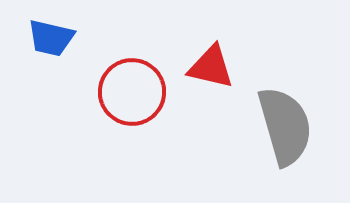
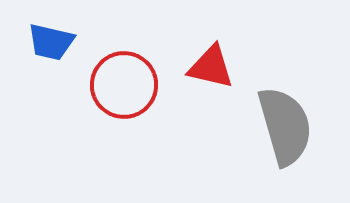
blue trapezoid: moved 4 px down
red circle: moved 8 px left, 7 px up
